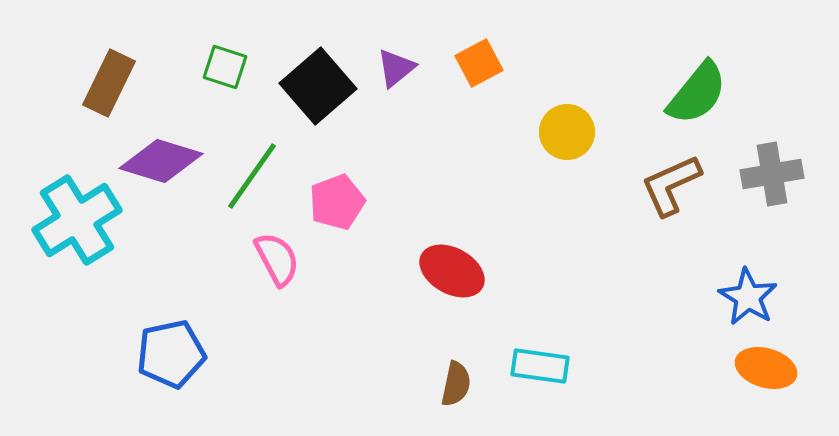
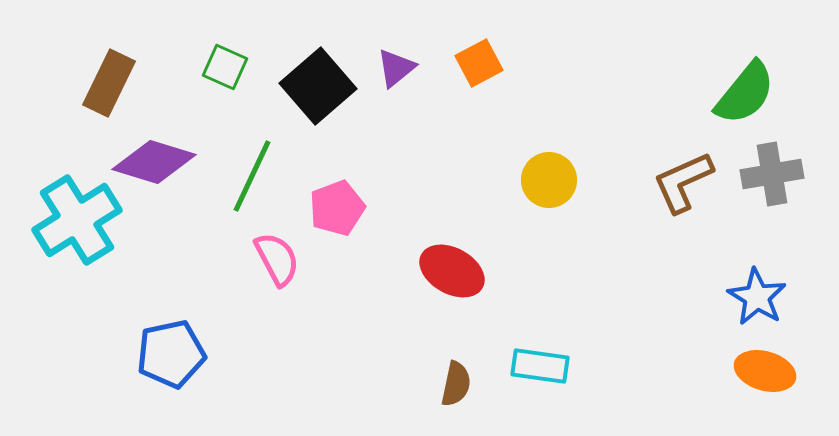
green square: rotated 6 degrees clockwise
green semicircle: moved 48 px right
yellow circle: moved 18 px left, 48 px down
purple diamond: moved 7 px left, 1 px down
green line: rotated 10 degrees counterclockwise
brown L-shape: moved 12 px right, 3 px up
pink pentagon: moved 6 px down
blue star: moved 9 px right
orange ellipse: moved 1 px left, 3 px down
